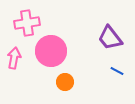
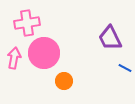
purple trapezoid: rotated 12 degrees clockwise
pink circle: moved 7 px left, 2 px down
blue line: moved 8 px right, 3 px up
orange circle: moved 1 px left, 1 px up
